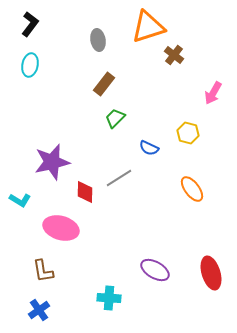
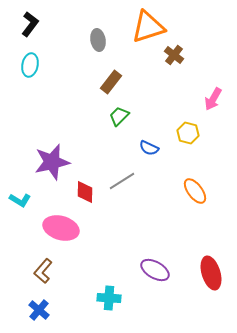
brown rectangle: moved 7 px right, 2 px up
pink arrow: moved 6 px down
green trapezoid: moved 4 px right, 2 px up
gray line: moved 3 px right, 3 px down
orange ellipse: moved 3 px right, 2 px down
brown L-shape: rotated 50 degrees clockwise
blue cross: rotated 15 degrees counterclockwise
